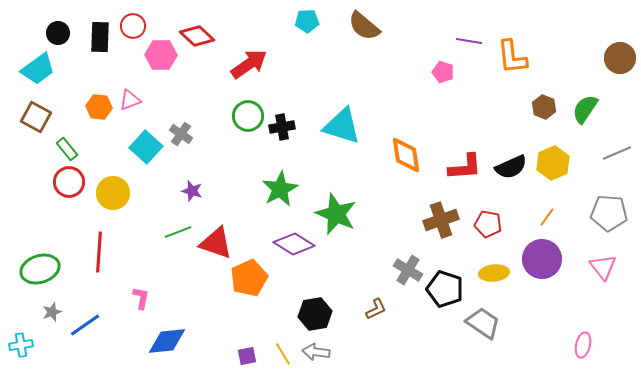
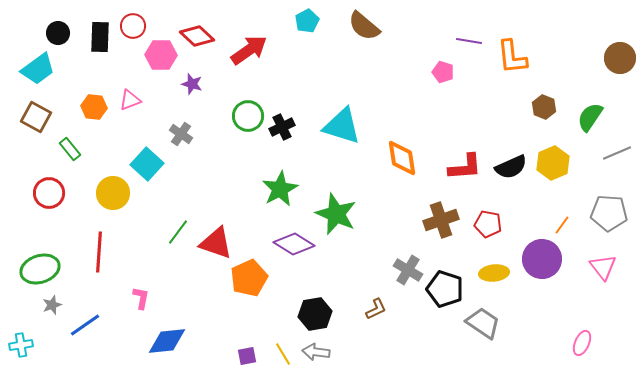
cyan pentagon at (307, 21): rotated 25 degrees counterclockwise
red arrow at (249, 64): moved 14 px up
orange hexagon at (99, 107): moved 5 px left
green semicircle at (585, 109): moved 5 px right, 8 px down
black cross at (282, 127): rotated 15 degrees counterclockwise
cyan square at (146, 147): moved 1 px right, 17 px down
green rectangle at (67, 149): moved 3 px right
orange diamond at (406, 155): moved 4 px left, 3 px down
red circle at (69, 182): moved 20 px left, 11 px down
purple star at (192, 191): moved 107 px up
orange line at (547, 217): moved 15 px right, 8 px down
green line at (178, 232): rotated 32 degrees counterclockwise
gray star at (52, 312): moved 7 px up
pink ellipse at (583, 345): moved 1 px left, 2 px up; rotated 10 degrees clockwise
